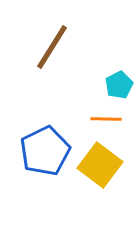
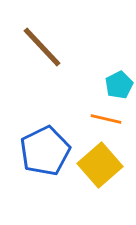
brown line: moved 10 px left; rotated 75 degrees counterclockwise
orange line: rotated 12 degrees clockwise
yellow square: rotated 12 degrees clockwise
